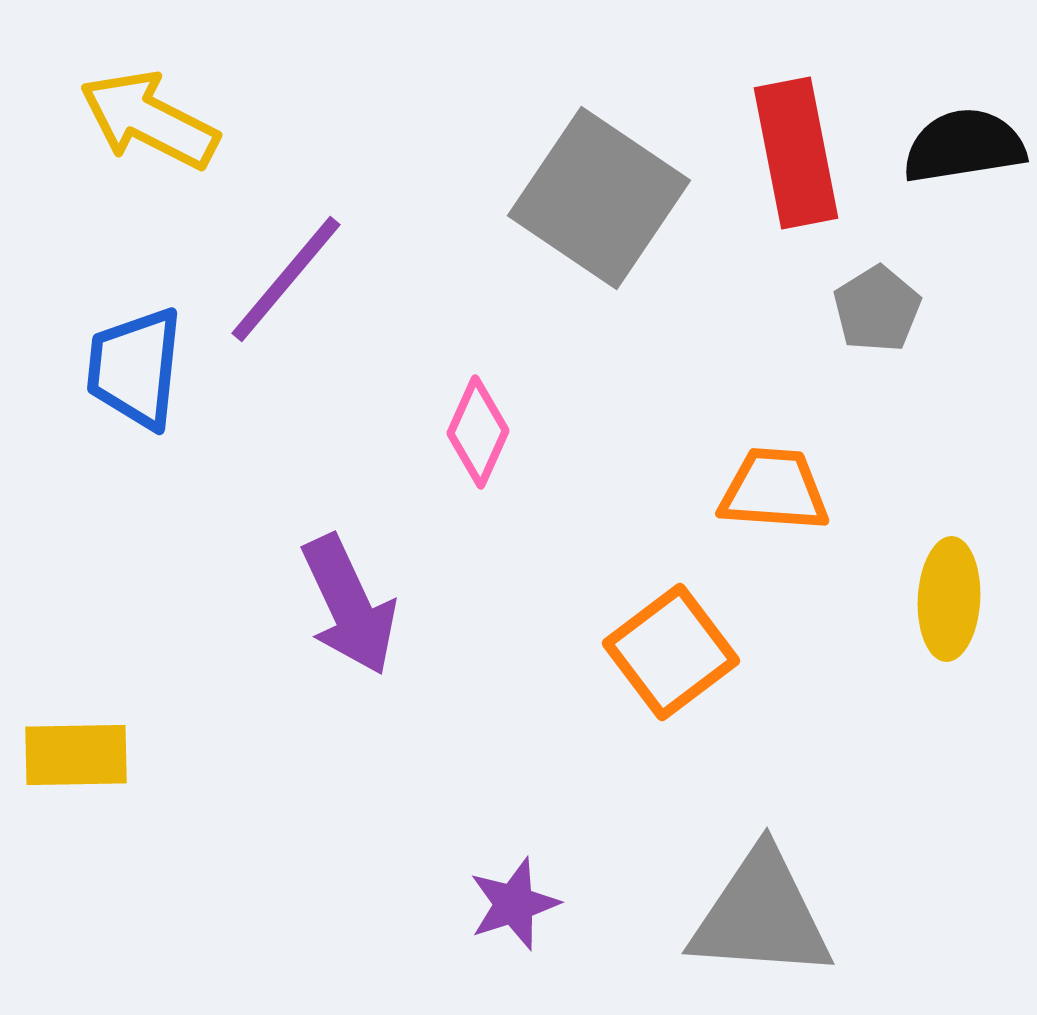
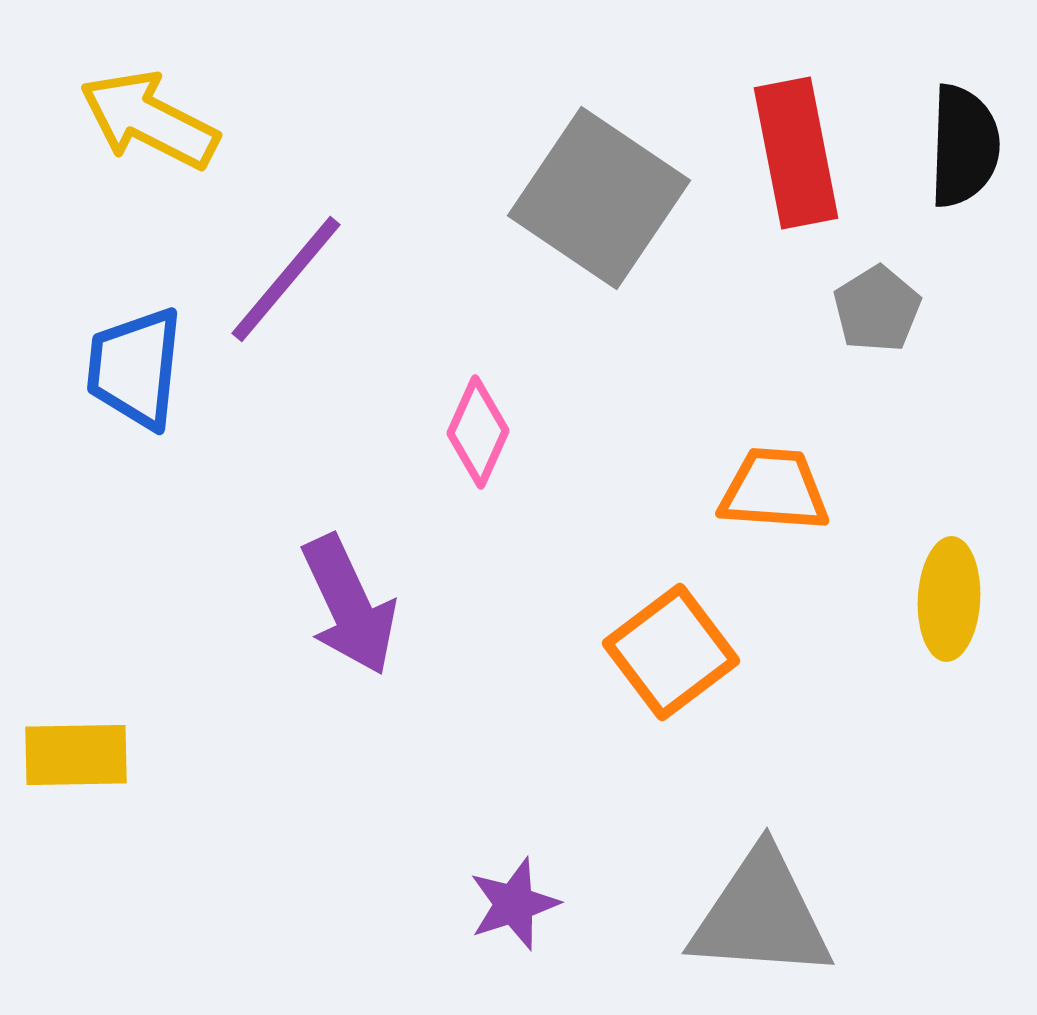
black semicircle: rotated 101 degrees clockwise
